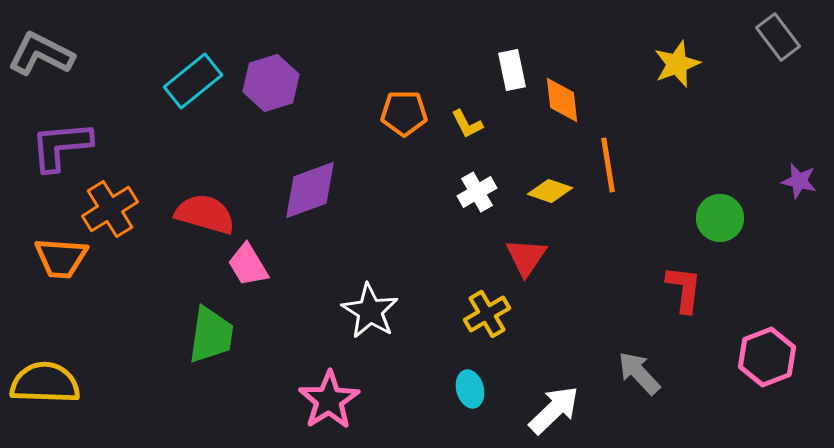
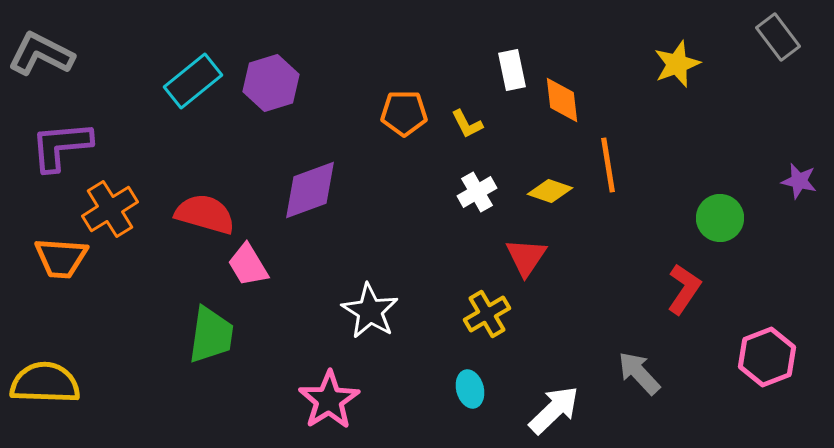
red L-shape: rotated 27 degrees clockwise
